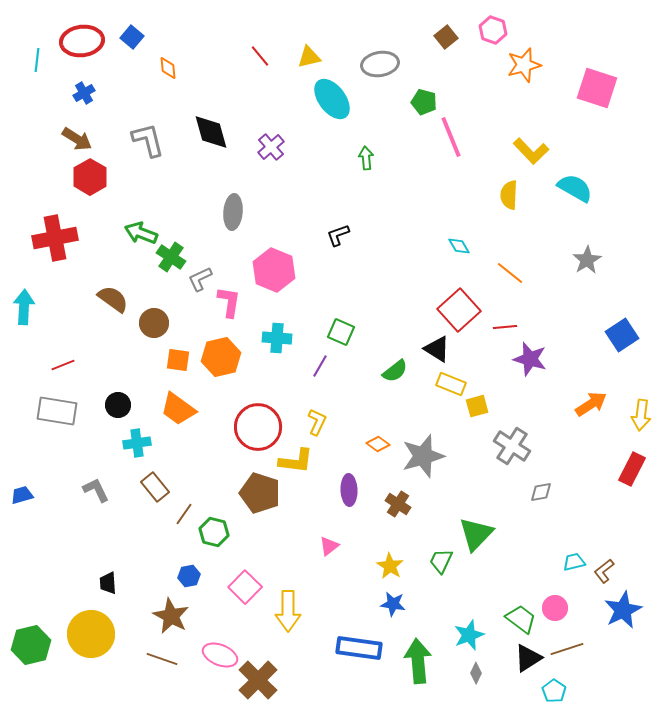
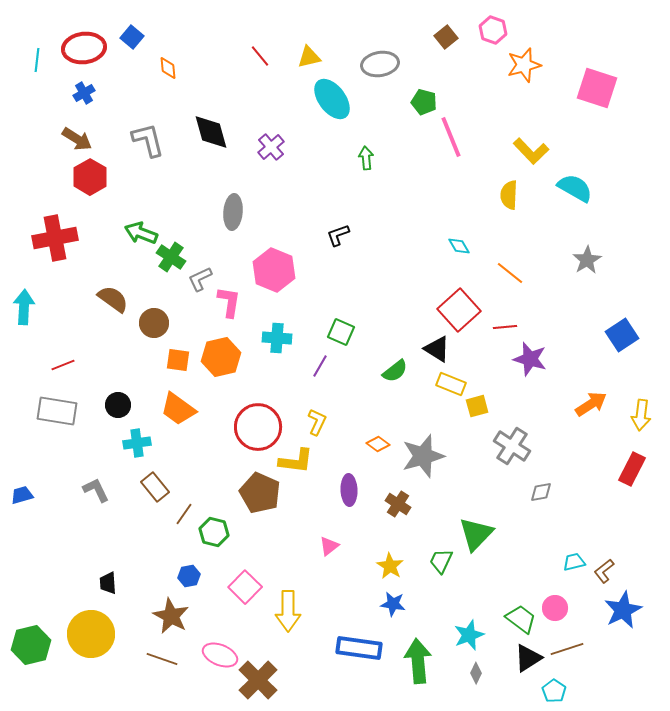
red ellipse at (82, 41): moved 2 px right, 7 px down
brown pentagon at (260, 493): rotated 6 degrees clockwise
